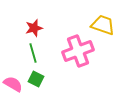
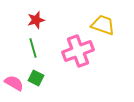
red star: moved 2 px right, 8 px up
green line: moved 5 px up
green square: moved 1 px up
pink semicircle: moved 1 px right, 1 px up
